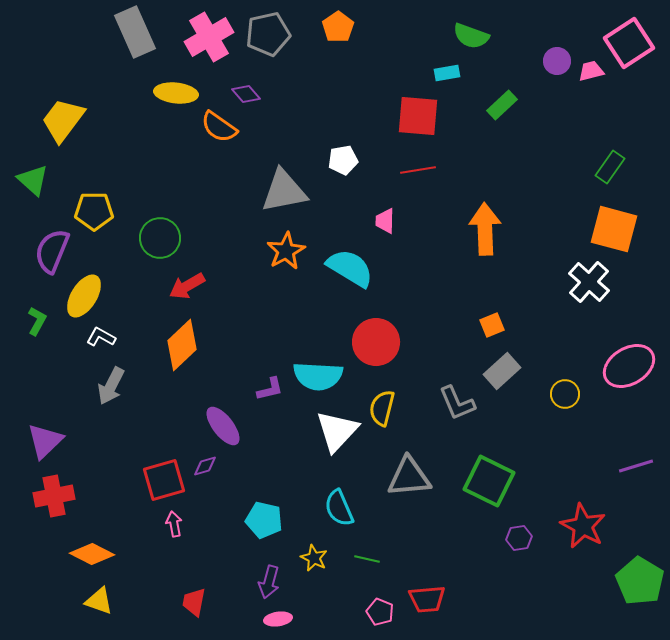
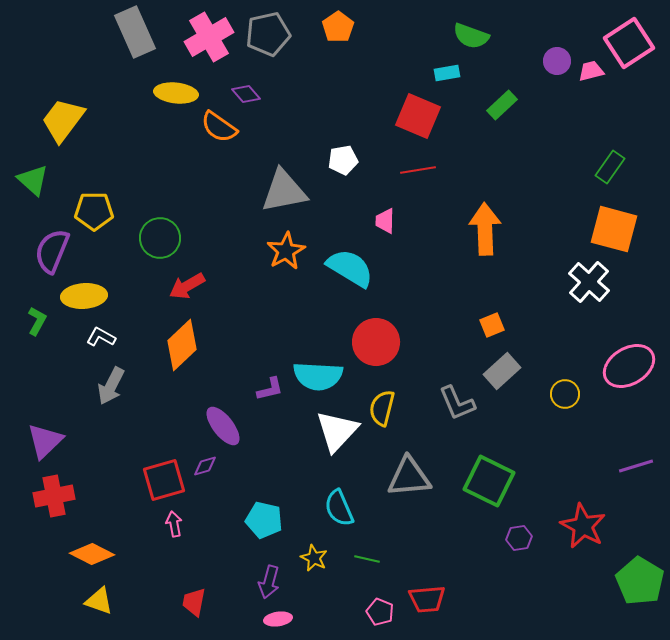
red square at (418, 116): rotated 18 degrees clockwise
yellow ellipse at (84, 296): rotated 54 degrees clockwise
